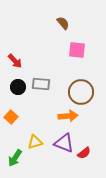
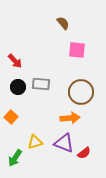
orange arrow: moved 2 px right, 2 px down
